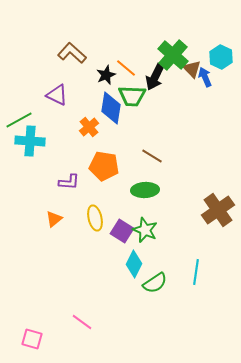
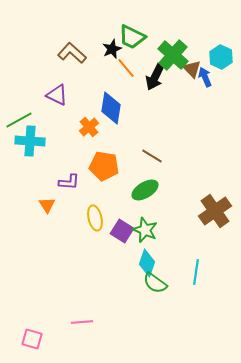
orange line: rotated 10 degrees clockwise
black star: moved 6 px right, 26 px up
green trapezoid: moved 59 px up; rotated 24 degrees clockwise
green ellipse: rotated 28 degrees counterclockwise
brown cross: moved 3 px left, 1 px down
orange triangle: moved 7 px left, 14 px up; rotated 24 degrees counterclockwise
cyan diamond: moved 13 px right, 1 px up; rotated 8 degrees counterclockwise
green semicircle: rotated 70 degrees clockwise
pink line: rotated 40 degrees counterclockwise
